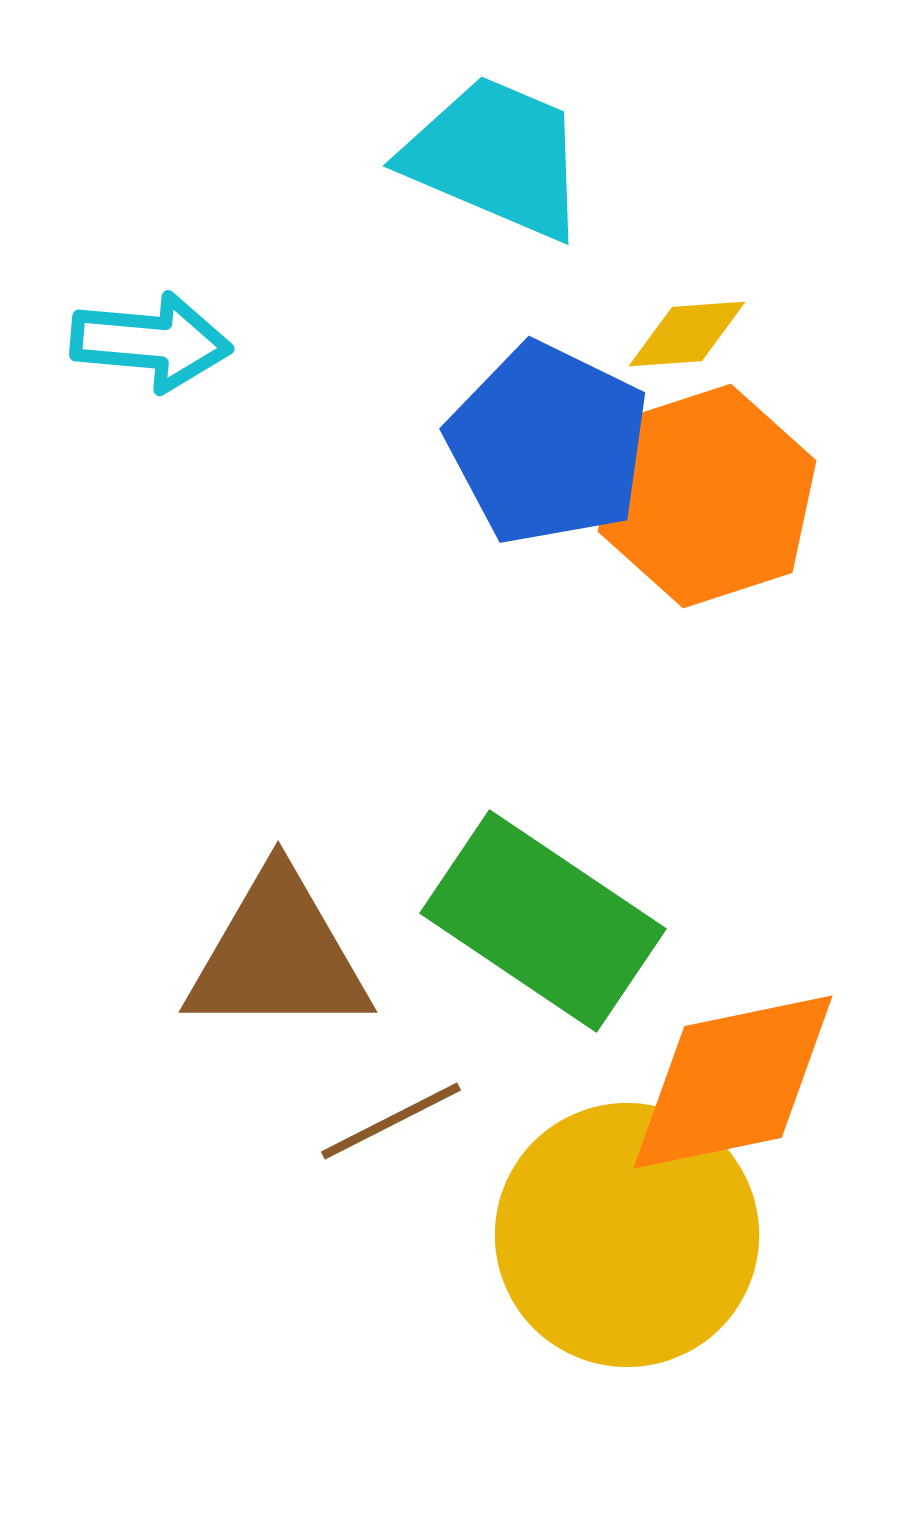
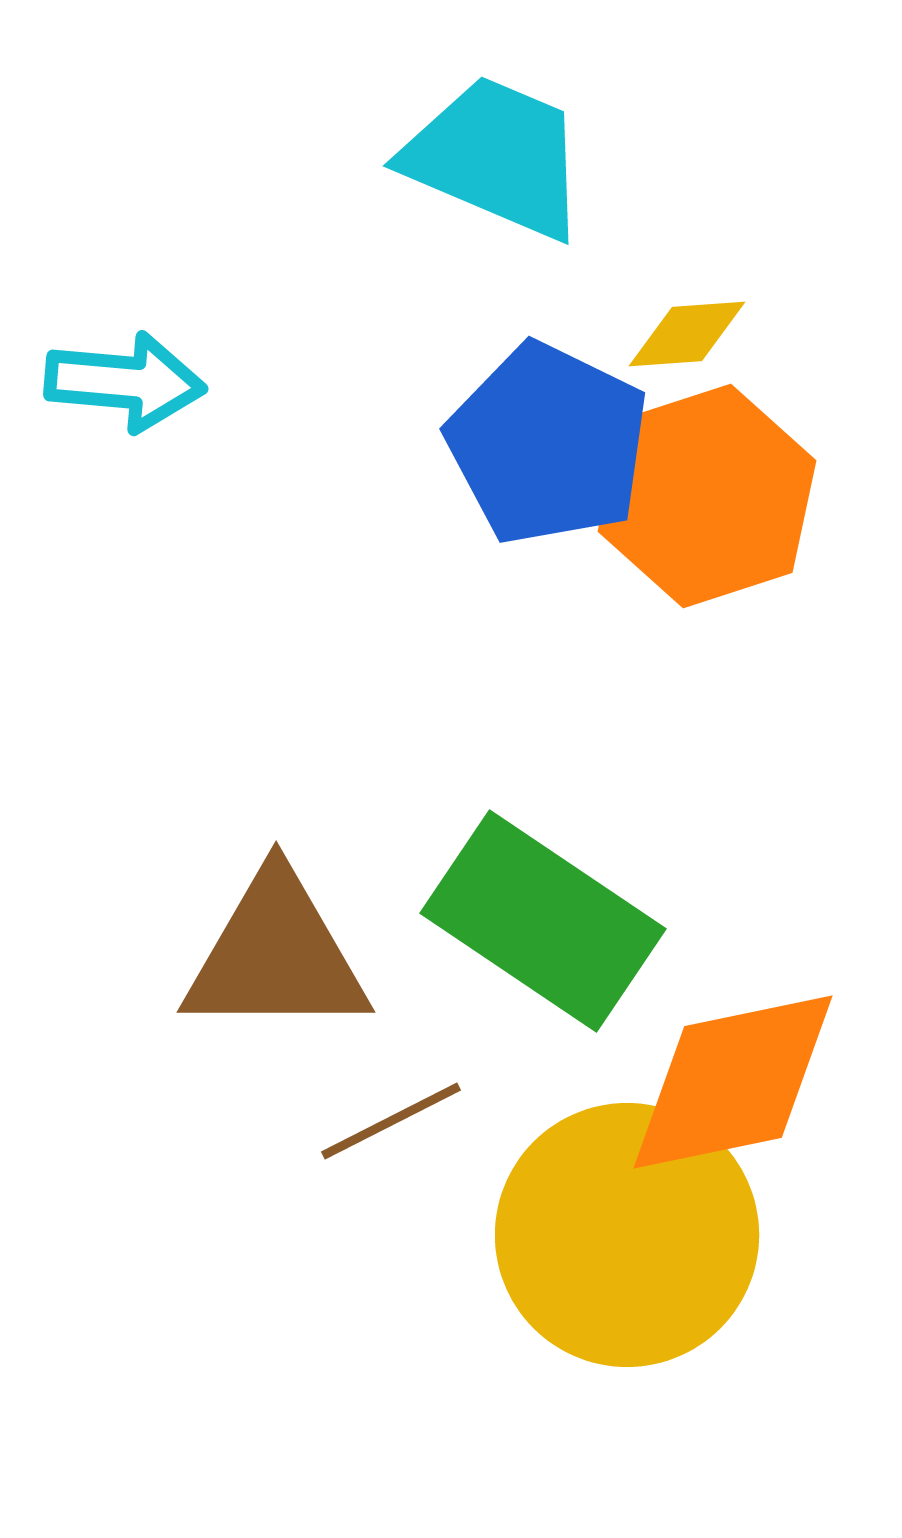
cyan arrow: moved 26 px left, 40 px down
brown triangle: moved 2 px left
